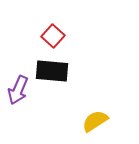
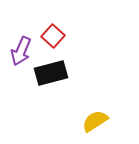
black rectangle: moved 1 px left, 2 px down; rotated 20 degrees counterclockwise
purple arrow: moved 3 px right, 39 px up
